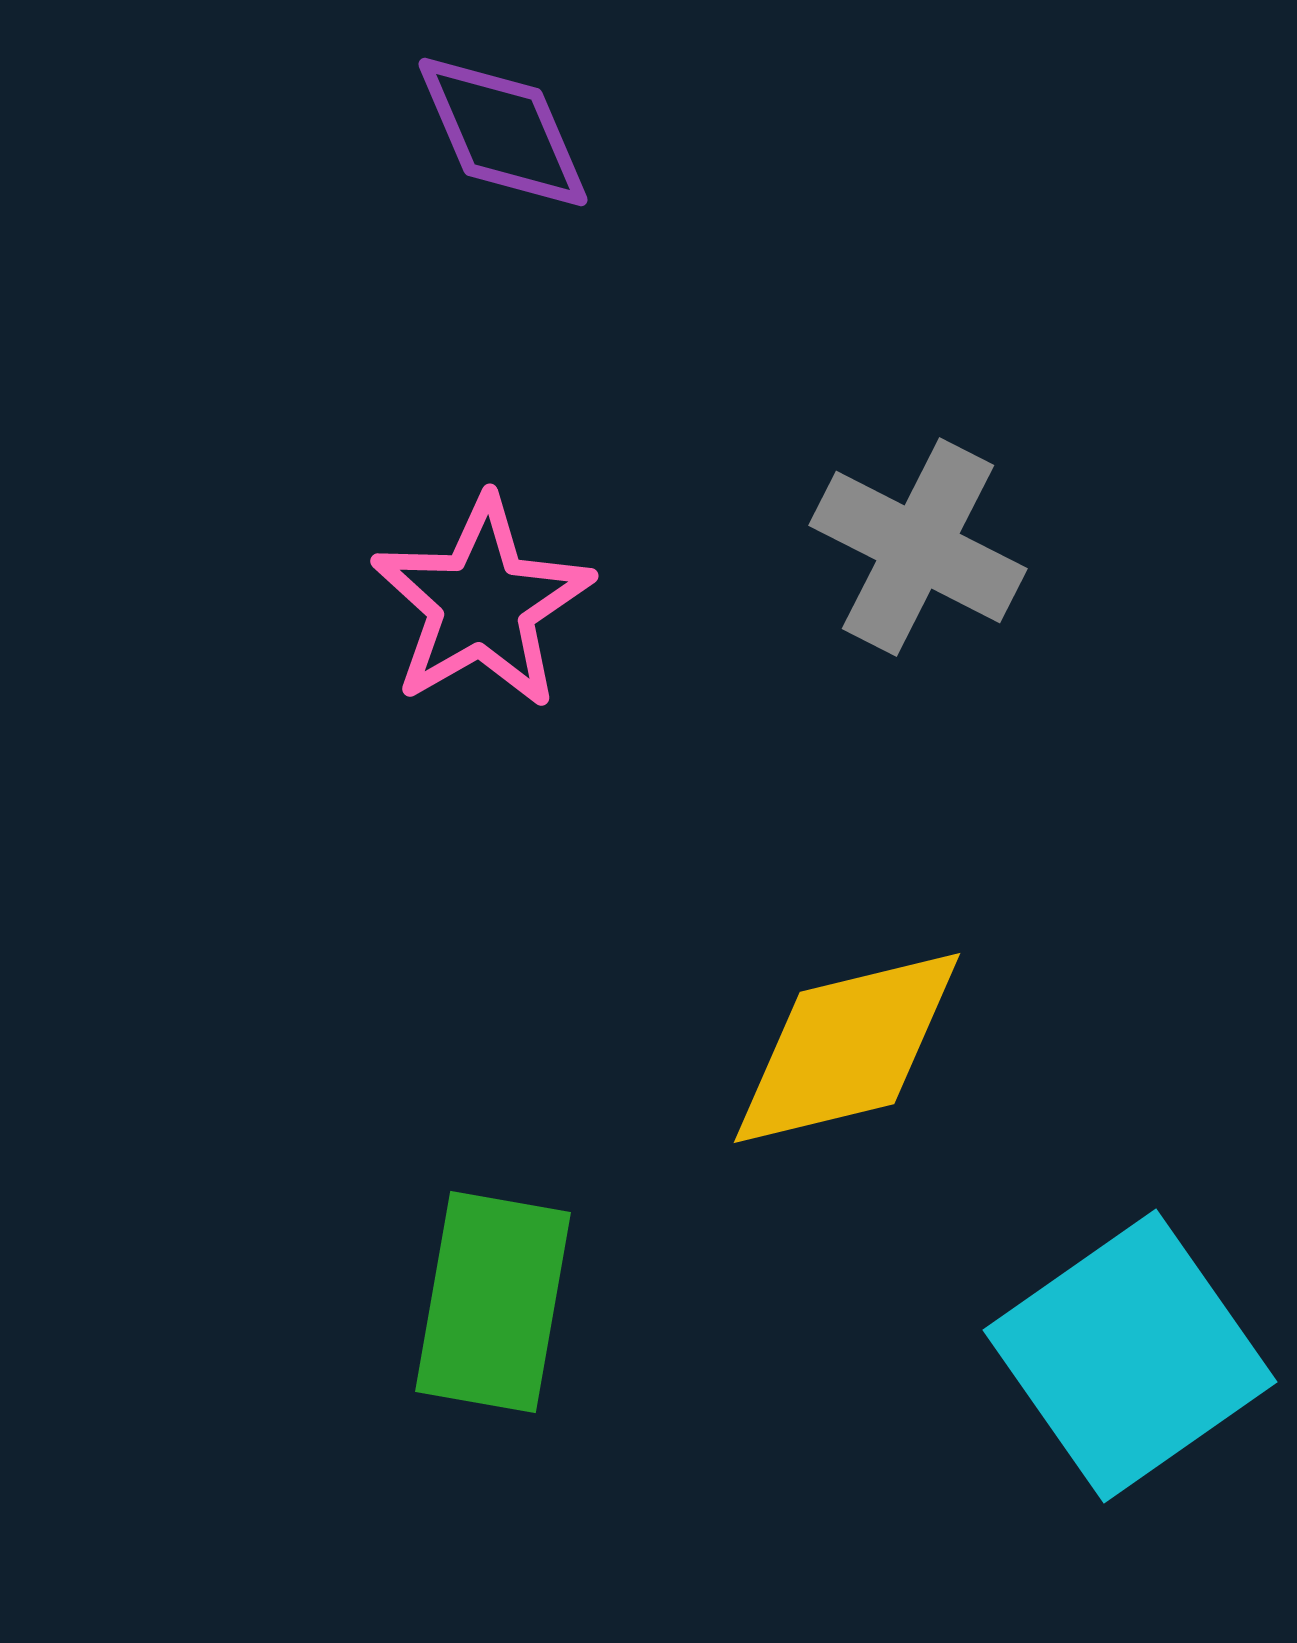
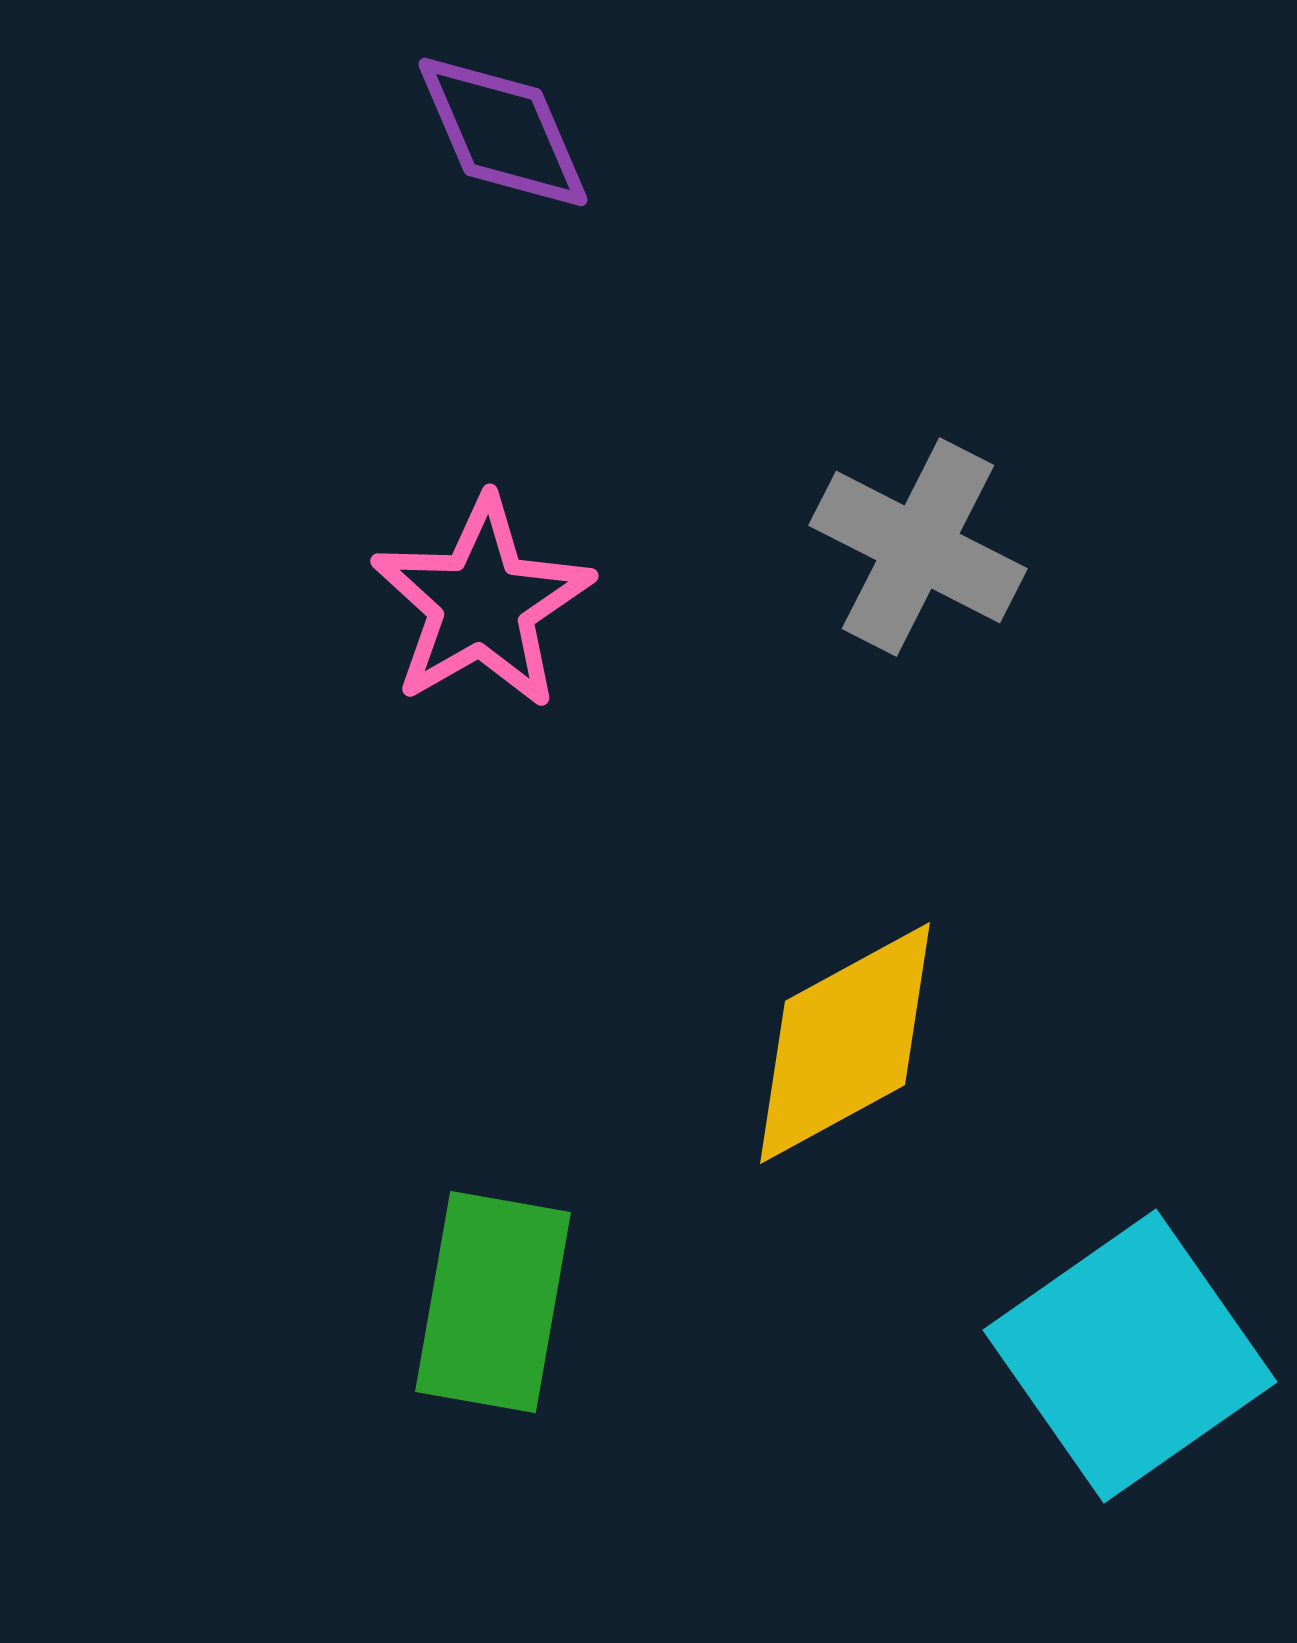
yellow diamond: moved 2 px left, 5 px up; rotated 15 degrees counterclockwise
